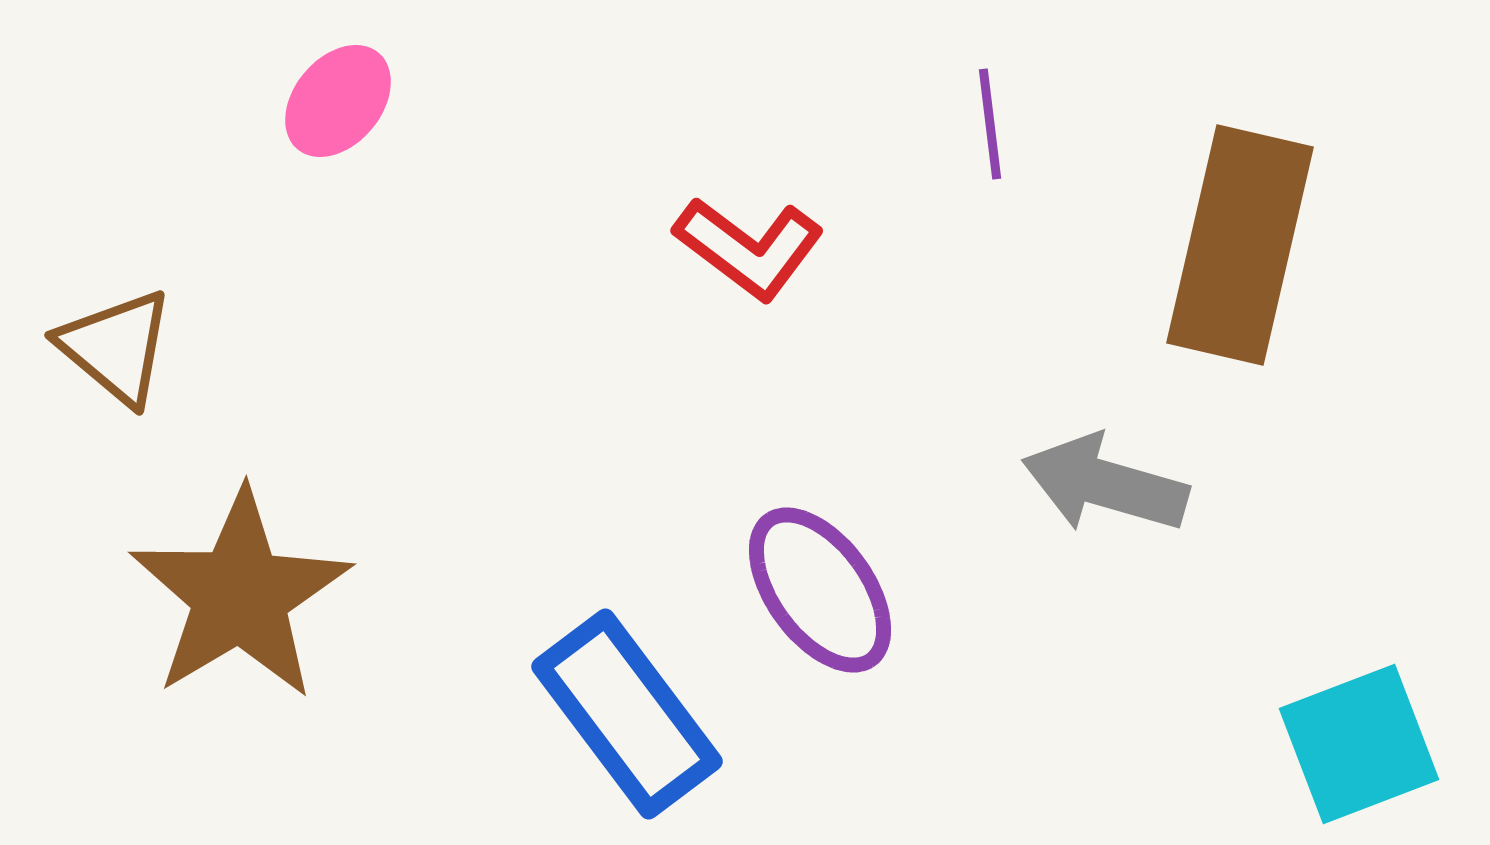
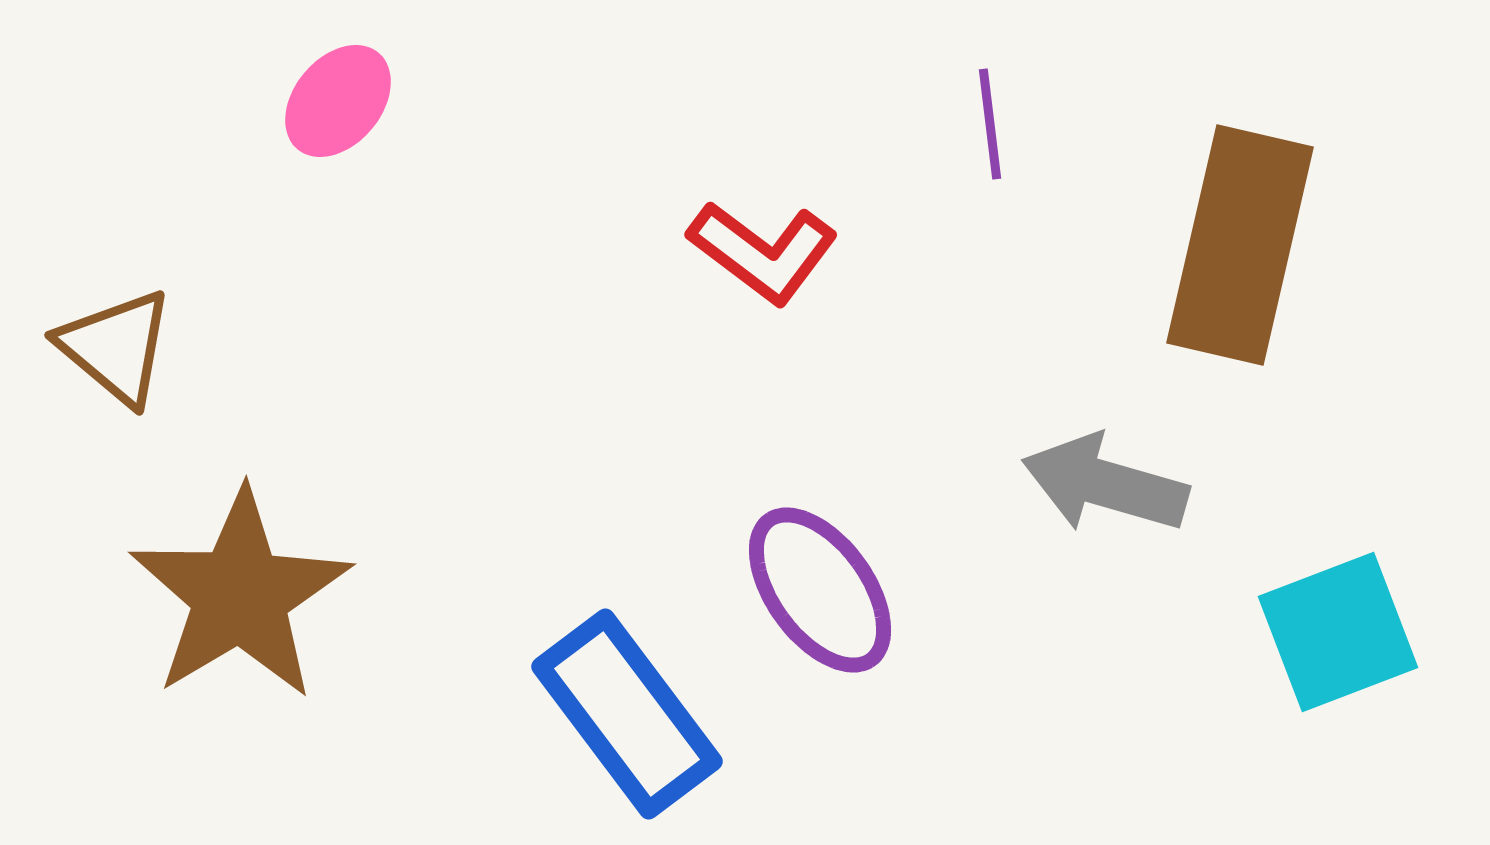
red L-shape: moved 14 px right, 4 px down
cyan square: moved 21 px left, 112 px up
